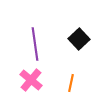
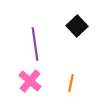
black square: moved 2 px left, 13 px up
pink cross: moved 1 px left, 1 px down
